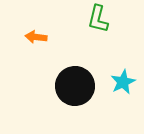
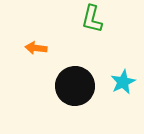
green L-shape: moved 6 px left
orange arrow: moved 11 px down
